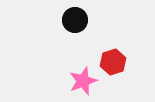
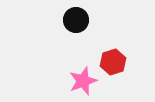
black circle: moved 1 px right
